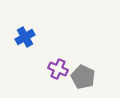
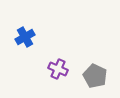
gray pentagon: moved 12 px right, 1 px up
